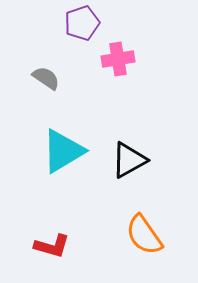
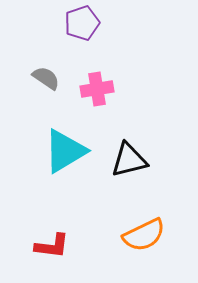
pink cross: moved 21 px left, 30 px down
cyan triangle: moved 2 px right
black triangle: rotated 15 degrees clockwise
orange semicircle: rotated 81 degrees counterclockwise
red L-shape: rotated 9 degrees counterclockwise
